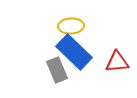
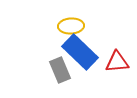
blue rectangle: moved 6 px right
gray rectangle: moved 3 px right
